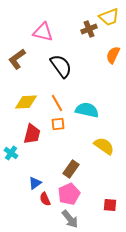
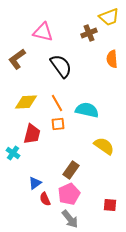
brown cross: moved 4 px down
orange semicircle: moved 1 px left, 4 px down; rotated 30 degrees counterclockwise
cyan cross: moved 2 px right
brown rectangle: moved 1 px down
